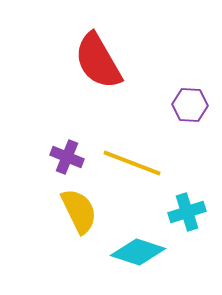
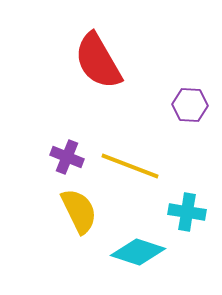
yellow line: moved 2 px left, 3 px down
cyan cross: rotated 27 degrees clockwise
